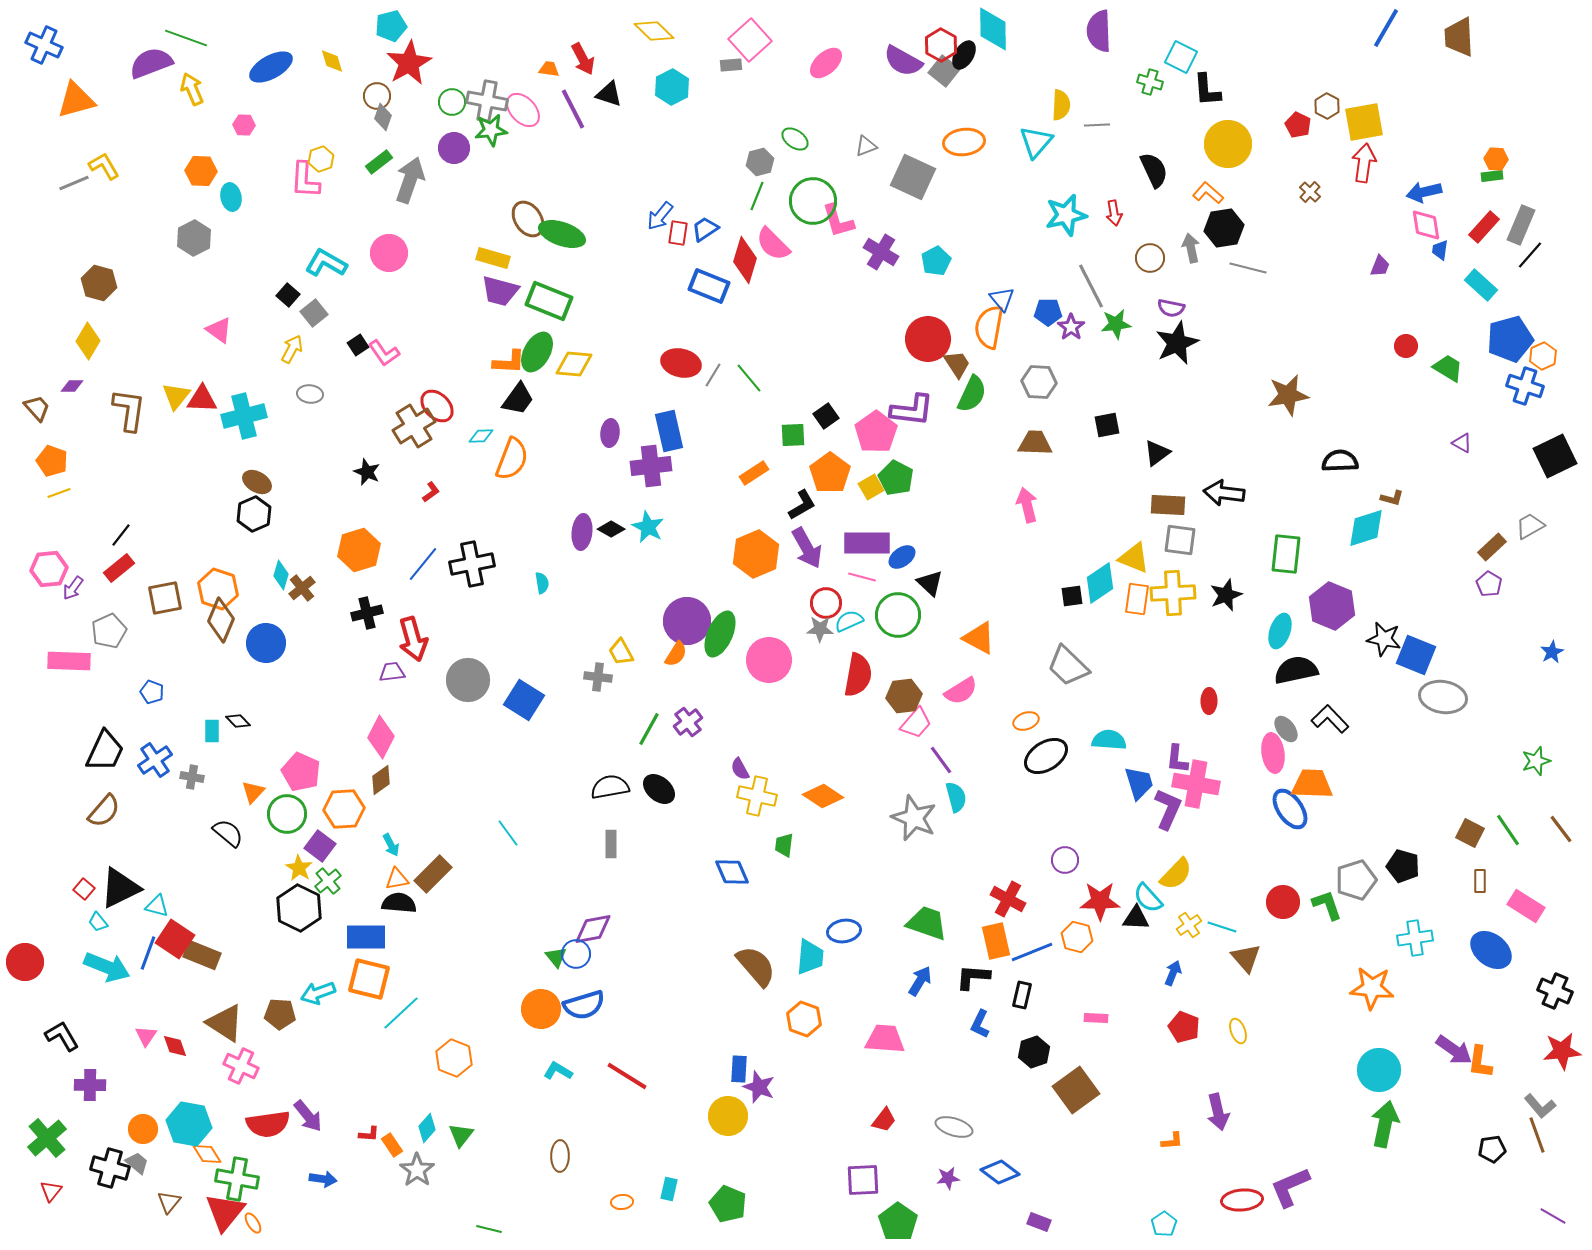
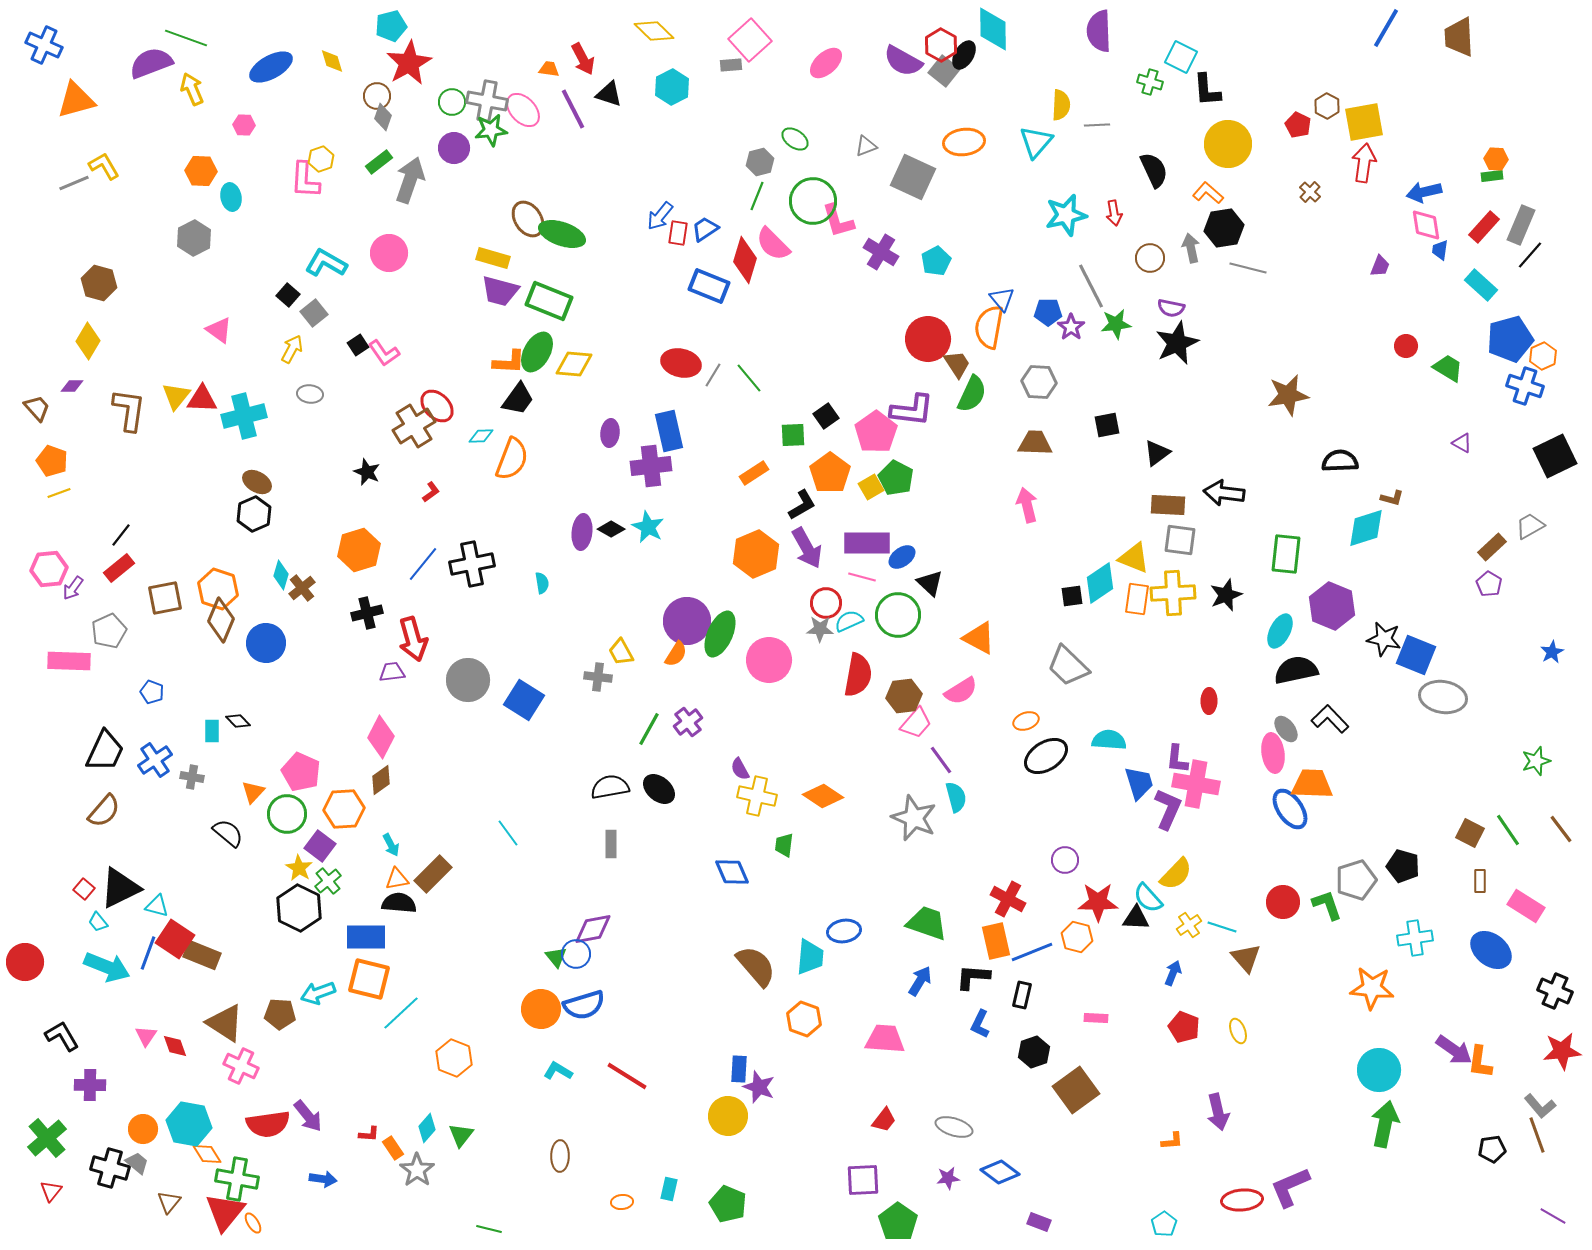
cyan ellipse at (1280, 631): rotated 8 degrees clockwise
red star at (1100, 901): moved 2 px left, 1 px down
orange rectangle at (392, 1145): moved 1 px right, 3 px down
